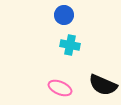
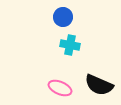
blue circle: moved 1 px left, 2 px down
black semicircle: moved 4 px left
